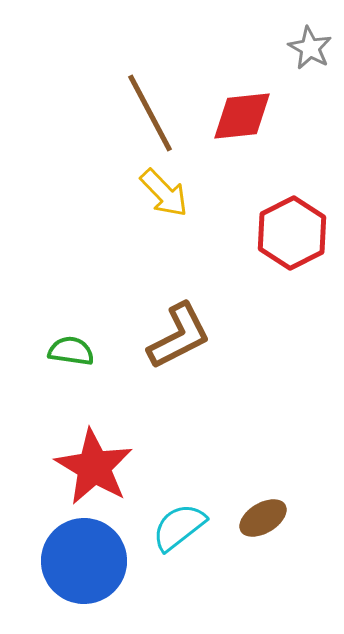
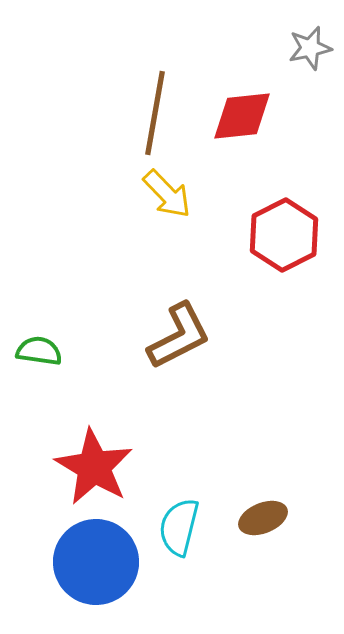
gray star: rotated 30 degrees clockwise
brown line: moved 5 px right; rotated 38 degrees clockwise
yellow arrow: moved 3 px right, 1 px down
red hexagon: moved 8 px left, 2 px down
green semicircle: moved 32 px left
brown ellipse: rotated 9 degrees clockwise
cyan semicircle: rotated 38 degrees counterclockwise
blue circle: moved 12 px right, 1 px down
